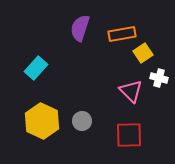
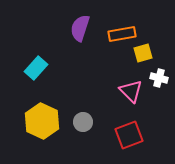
yellow square: rotated 18 degrees clockwise
gray circle: moved 1 px right, 1 px down
red square: rotated 20 degrees counterclockwise
